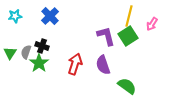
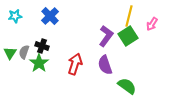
purple L-shape: rotated 50 degrees clockwise
gray semicircle: moved 2 px left
purple semicircle: moved 2 px right
